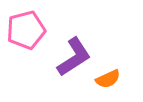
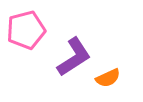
orange semicircle: moved 1 px up
